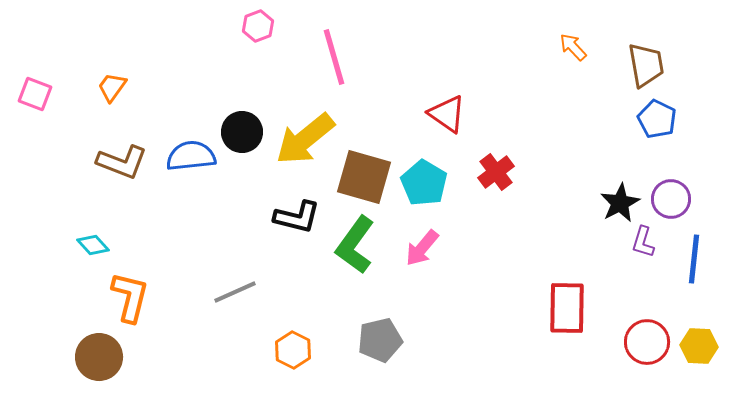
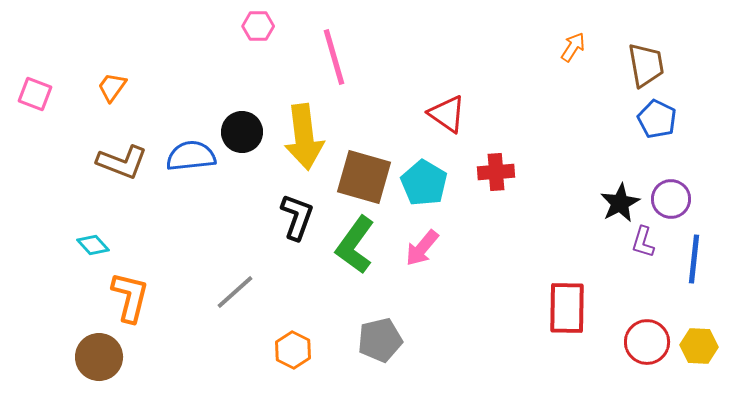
pink hexagon: rotated 20 degrees clockwise
orange arrow: rotated 76 degrees clockwise
yellow arrow: moved 1 px left, 2 px up; rotated 58 degrees counterclockwise
red cross: rotated 33 degrees clockwise
black L-shape: rotated 84 degrees counterclockwise
gray line: rotated 18 degrees counterclockwise
